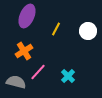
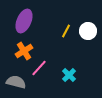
purple ellipse: moved 3 px left, 5 px down
yellow line: moved 10 px right, 2 px down
pink line: moved 1 px right, 4 px up
cyan cross: moved 1 px right, 1 px up
